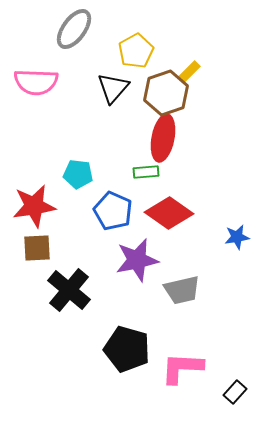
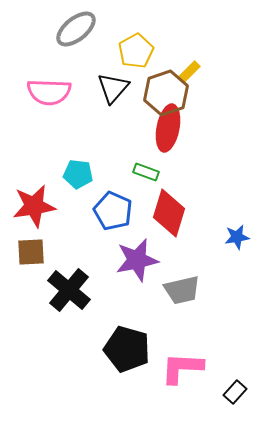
gray ellipse: moved 2 px right; rotated 15 degrees clockwise
pink semicircle: moved 13 px right, 10 px down
red ellipse: moved 5 px right, 10 px up
green rectangle: rotated 25 degrees clockwise
red diamond: rotated 72 degrees clockwise
brown square: moved 6 px left, 4 px down
